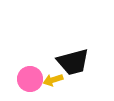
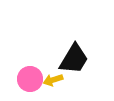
black trapezoid: moved 1 px right, 3 px up; rotated 44 degrees counterclockwise
